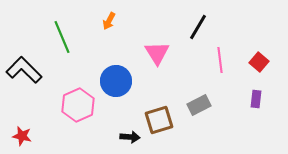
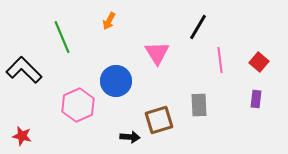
gray rectangle: rotated 65 degrees counterclockwise
